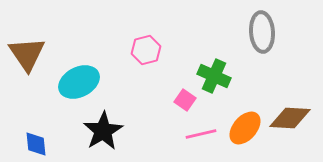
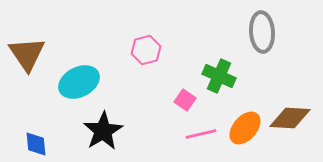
green cross: moved 5 px right
